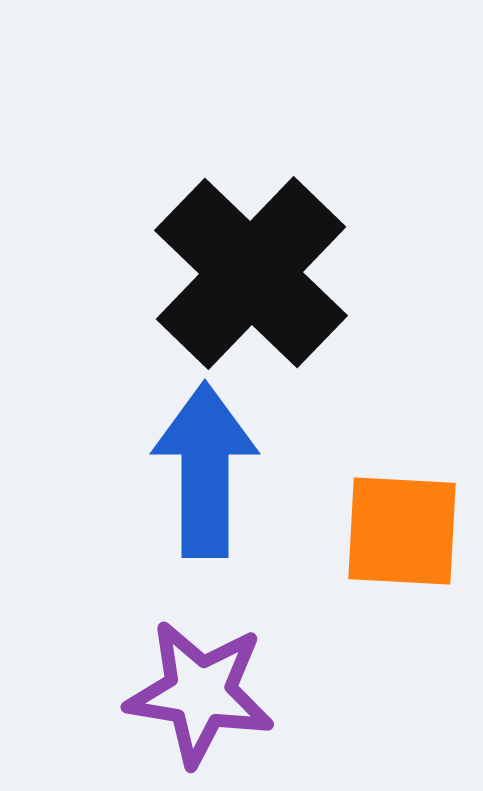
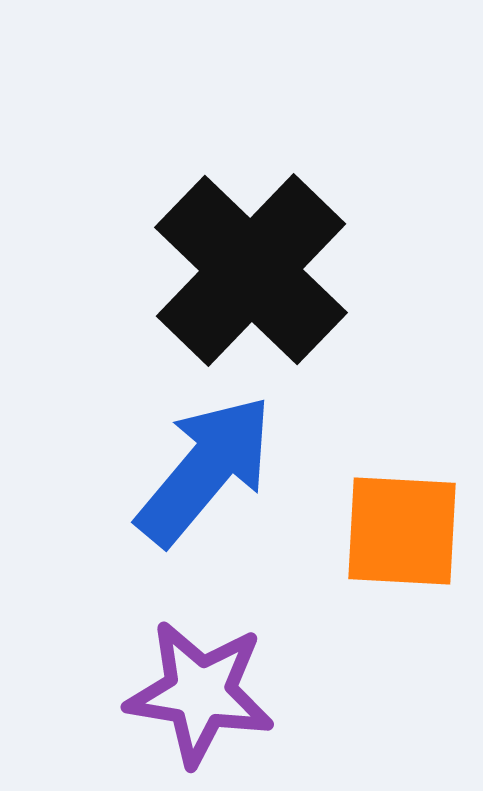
black cross: moved 3 px up
blue arrow: rotated 40 degrees clockwise
